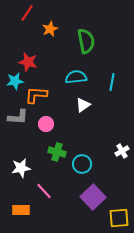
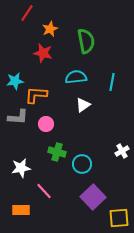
red star: moved 15 px right, 9 px up
